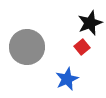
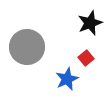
red square: moved 4 px right, 11 px down
